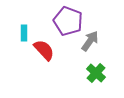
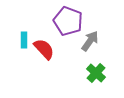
cyan rectangle: moved 7 px down
red semicircle: moved 1 px up
